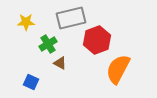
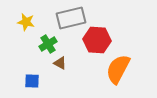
yellow star: rotated 12 degrees clockwise
red hexagon: rotated 24 degrees clockwise
blue square: moved 1 px right, 1 px up; rotated 21 degrees counterclockwise
